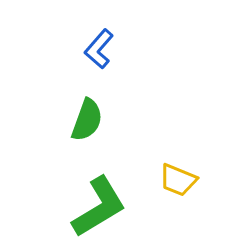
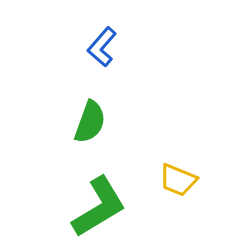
blue L-shape: moved 3 px right, 2 px up
green semicircle: moved 3 px right, 2 px down
